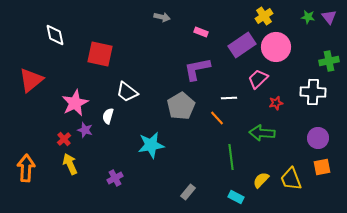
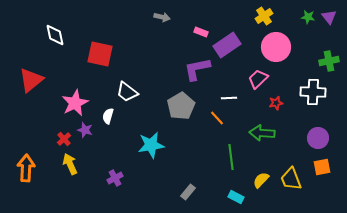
purple rectangle: moved 15 px left
